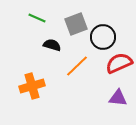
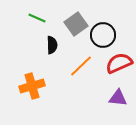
gray square: rotated 15 degrees counterclockwise
black circle: moved 2 px up
black semicircle: rotated 72 degrees clockwise
orange line: moved 4 px right
